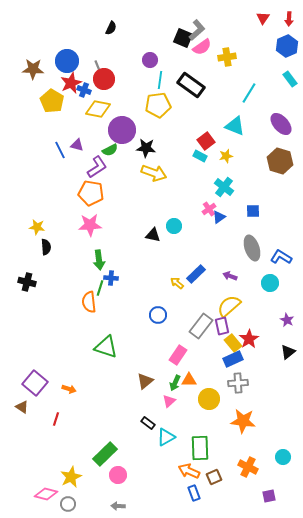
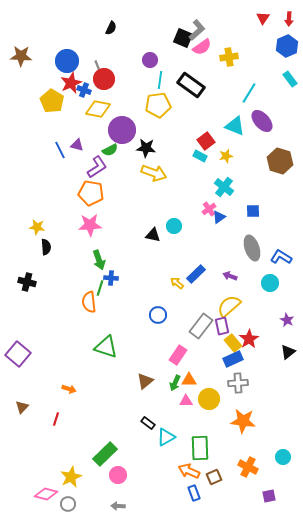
yellow cross at (227, 57): moved 2 px right
brown star at (33, 69): moved 12 px left, 13 px up
purple ellipse at (281, 124): moved 19 px left, 3 px up
green arrow at (99, 260): rotated 12 degrees counterclockwise
purple square at (35, 383): moved 17 px left, 29 px up
pink triangle at (169, 401): moved 17 px right; rotated 40 degrees clockwise
brown triangle at (22, 407): rotated 40 degrees clockwise
